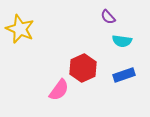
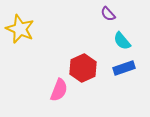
purple semicircle: moved 3 px up
cyan semicircle: rotated 42 degrees clockwise
blue rectangle: moved 7 px up
pink semicircle: rotated 15 degrees counterclockwise
